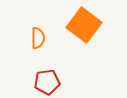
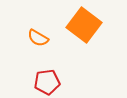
orange semicircle: rotated 120 degrees clockwise
